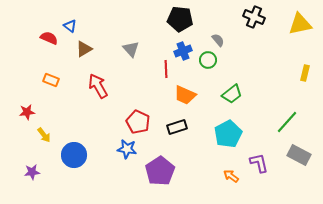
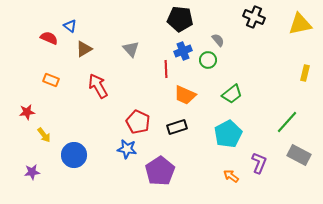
purple L-shape: rotated 35 degrees clockwise
